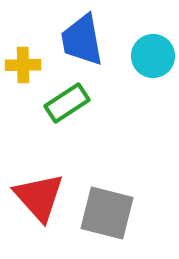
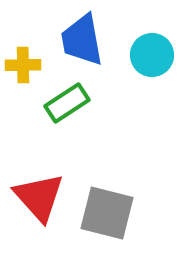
cyan circle: moved 1 px left, 1 px up
